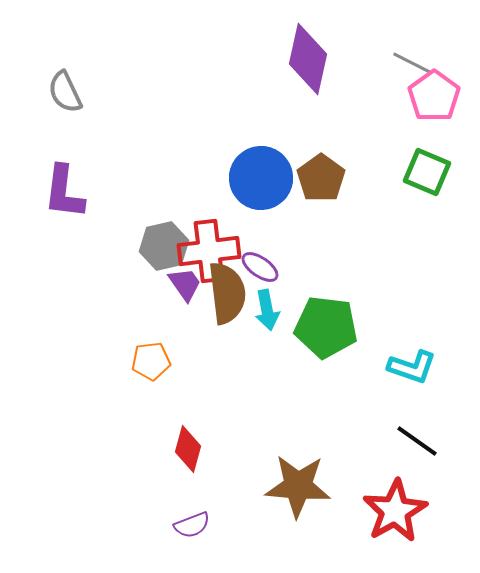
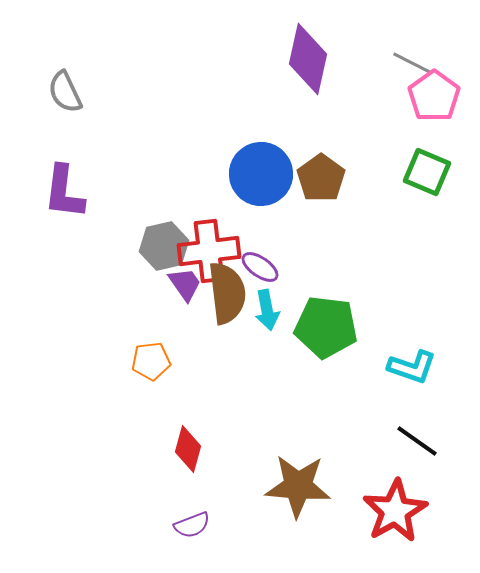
blue circle: moved 4 px up
